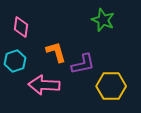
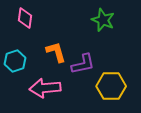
pink diamond: moved 4 px right, 9 px up
pink arrow: moved 1 px right, 3 px down; rotated 8 degrees counterclockwise
